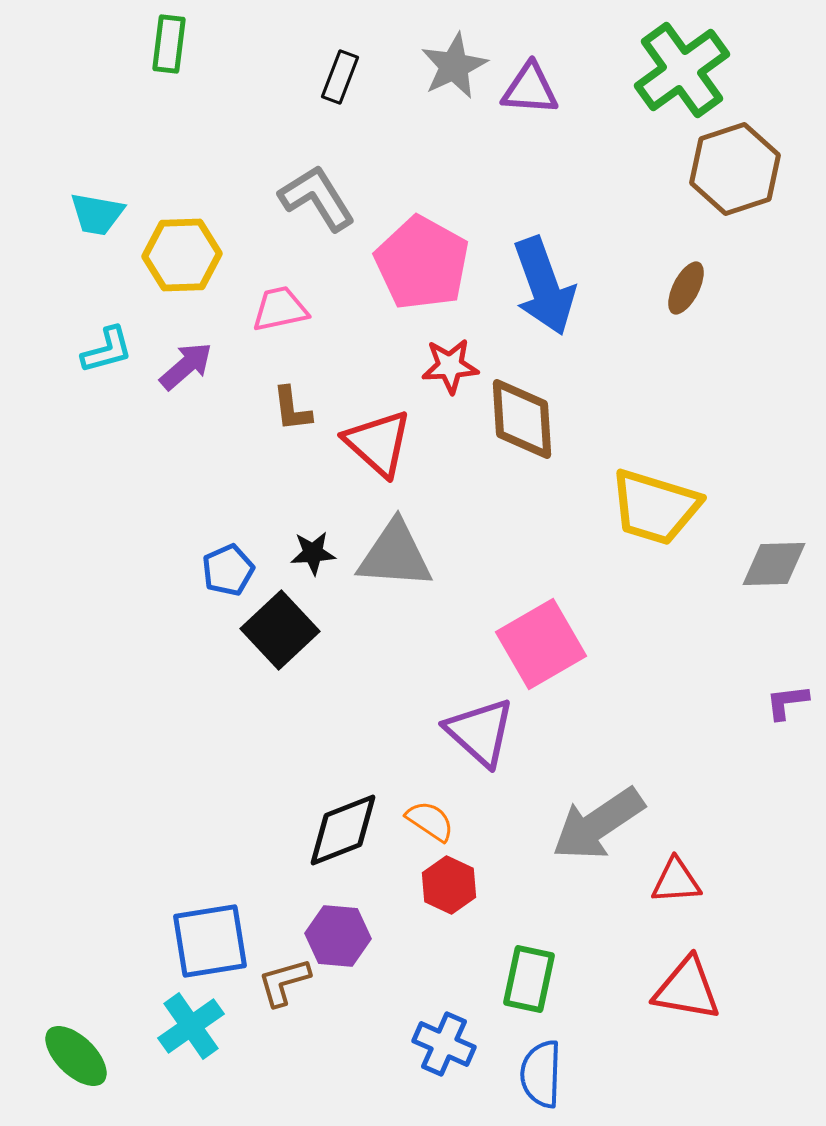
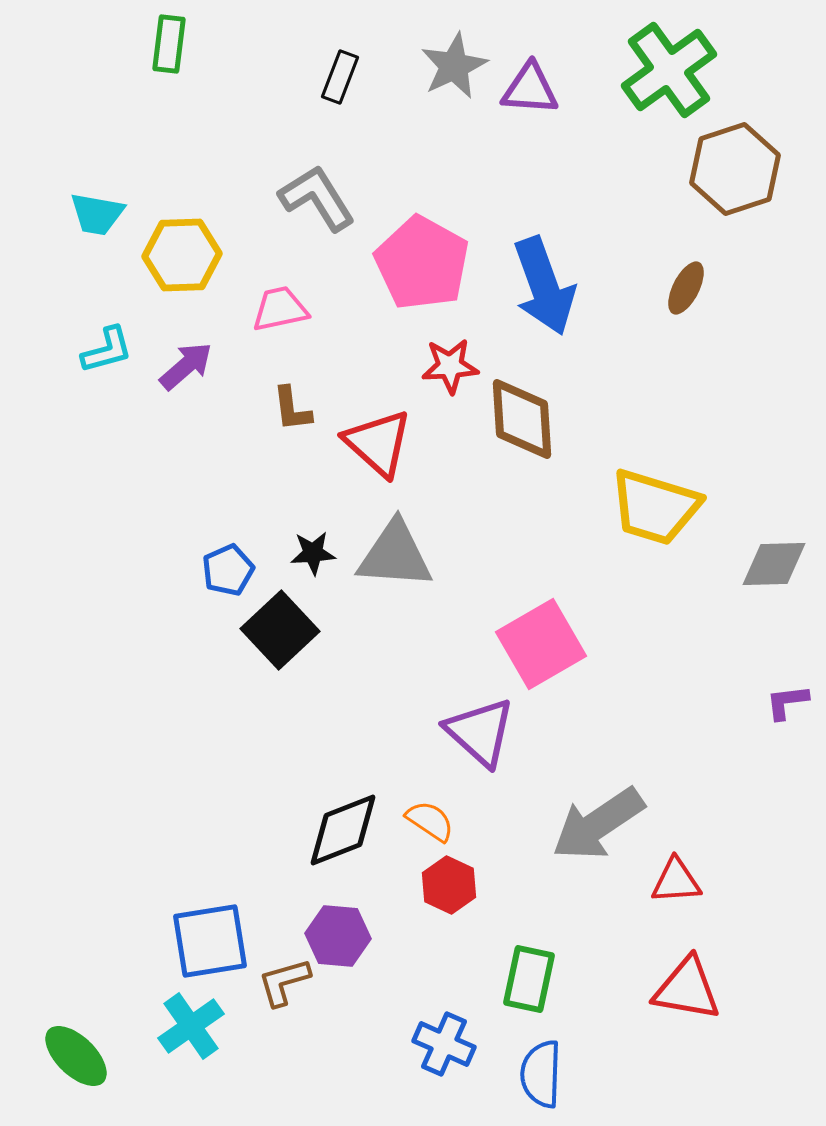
green cross at (682, 70): moved 13 px left
